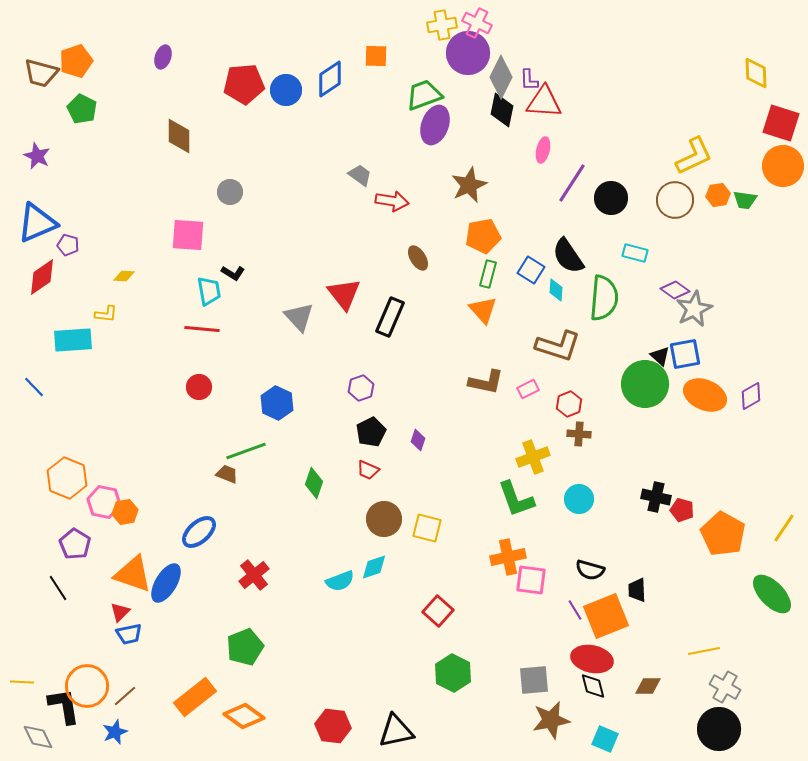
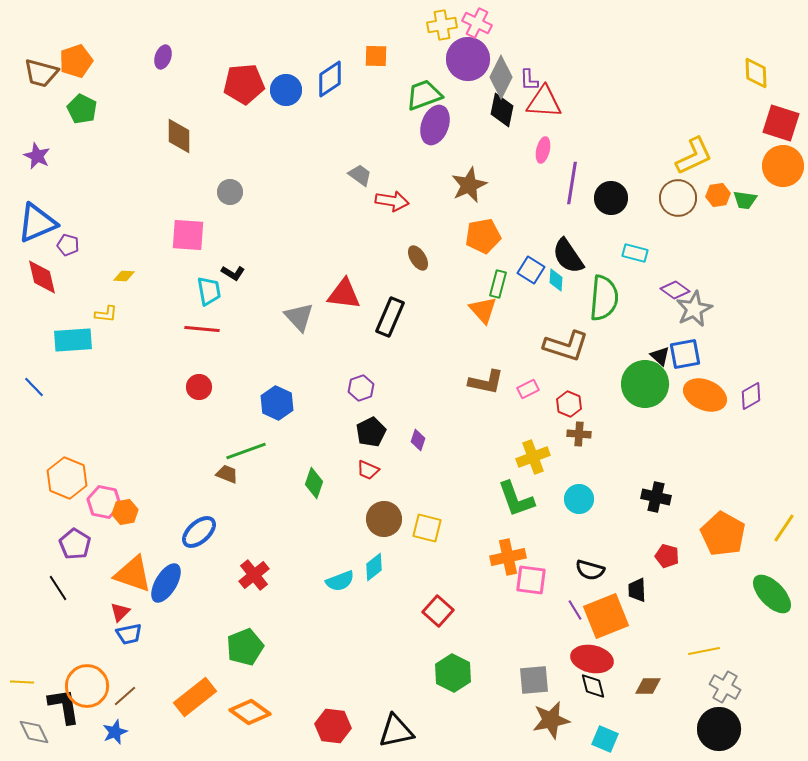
purple circle at (468, 53): moved 6 px down
purple line at (572, 183): rotated 24 degrees counterclockwise
brown circle at (675, 200): moved 3 px right, 2 px up
green rectangle at (488, 274): moved 10 px right, 10 px down
red diamond at (42, 277): rotated 69 degrees counterclockwise
cyan diamond at (556, 290): moved 10 px up
red triangle at (344, 294): rotated 45 degrees counterclockwise
brown L-shape at (558, 346): moved 8 px right
red hexagon at (569, 404): rotated 15 degrees counterclockwise
red pentagon at (682, 510): moved 15 px left, 46 px down
cyan diamond at (374, 567): rotated 20 degrees counterclockwise
orange diamond at (244, 716): moved 6 px right, 4 px up
gray diamond at (38, 737): moved 4 px left, 5 px up
